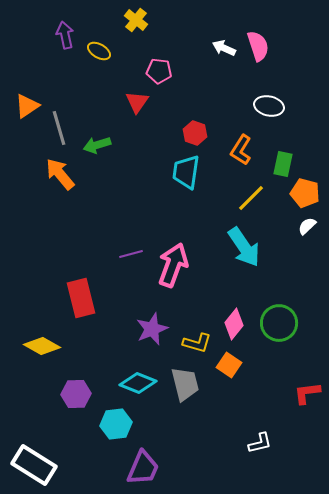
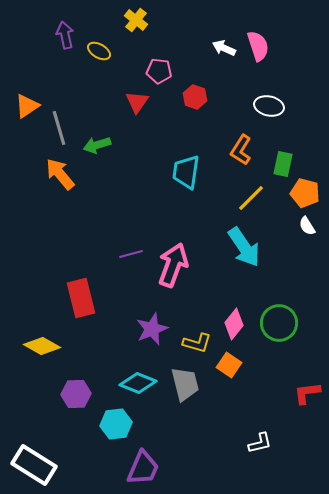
red hexagon: moved 36 px up
white semicircle: rotated 78 degrees counterclockwise
